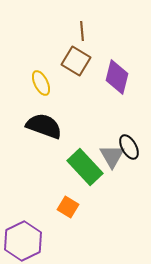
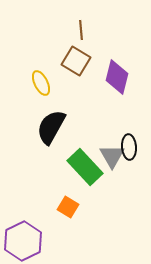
brown line: moved 1 px left, 1 px up
black semicircle: moved 7 px right, 1 px down; rotated 81 degrees counterclockwise
black ellipse: rotated 25 degrees clockwise
